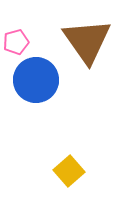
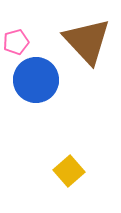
brown triangle: rotated 8 degrees counterclockwise
